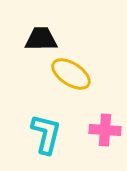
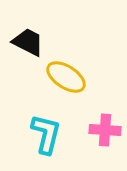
black trapezoid: moved 13 px left, 3 px down; rotated 28 degrees clockwise
yellow ellipse: moved 5 px left, 3 px down
